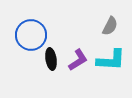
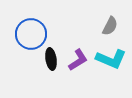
blue circle: moved 1 px up
cyan L-shape: moved 1 px up; rotated 20 degrees clockwise
